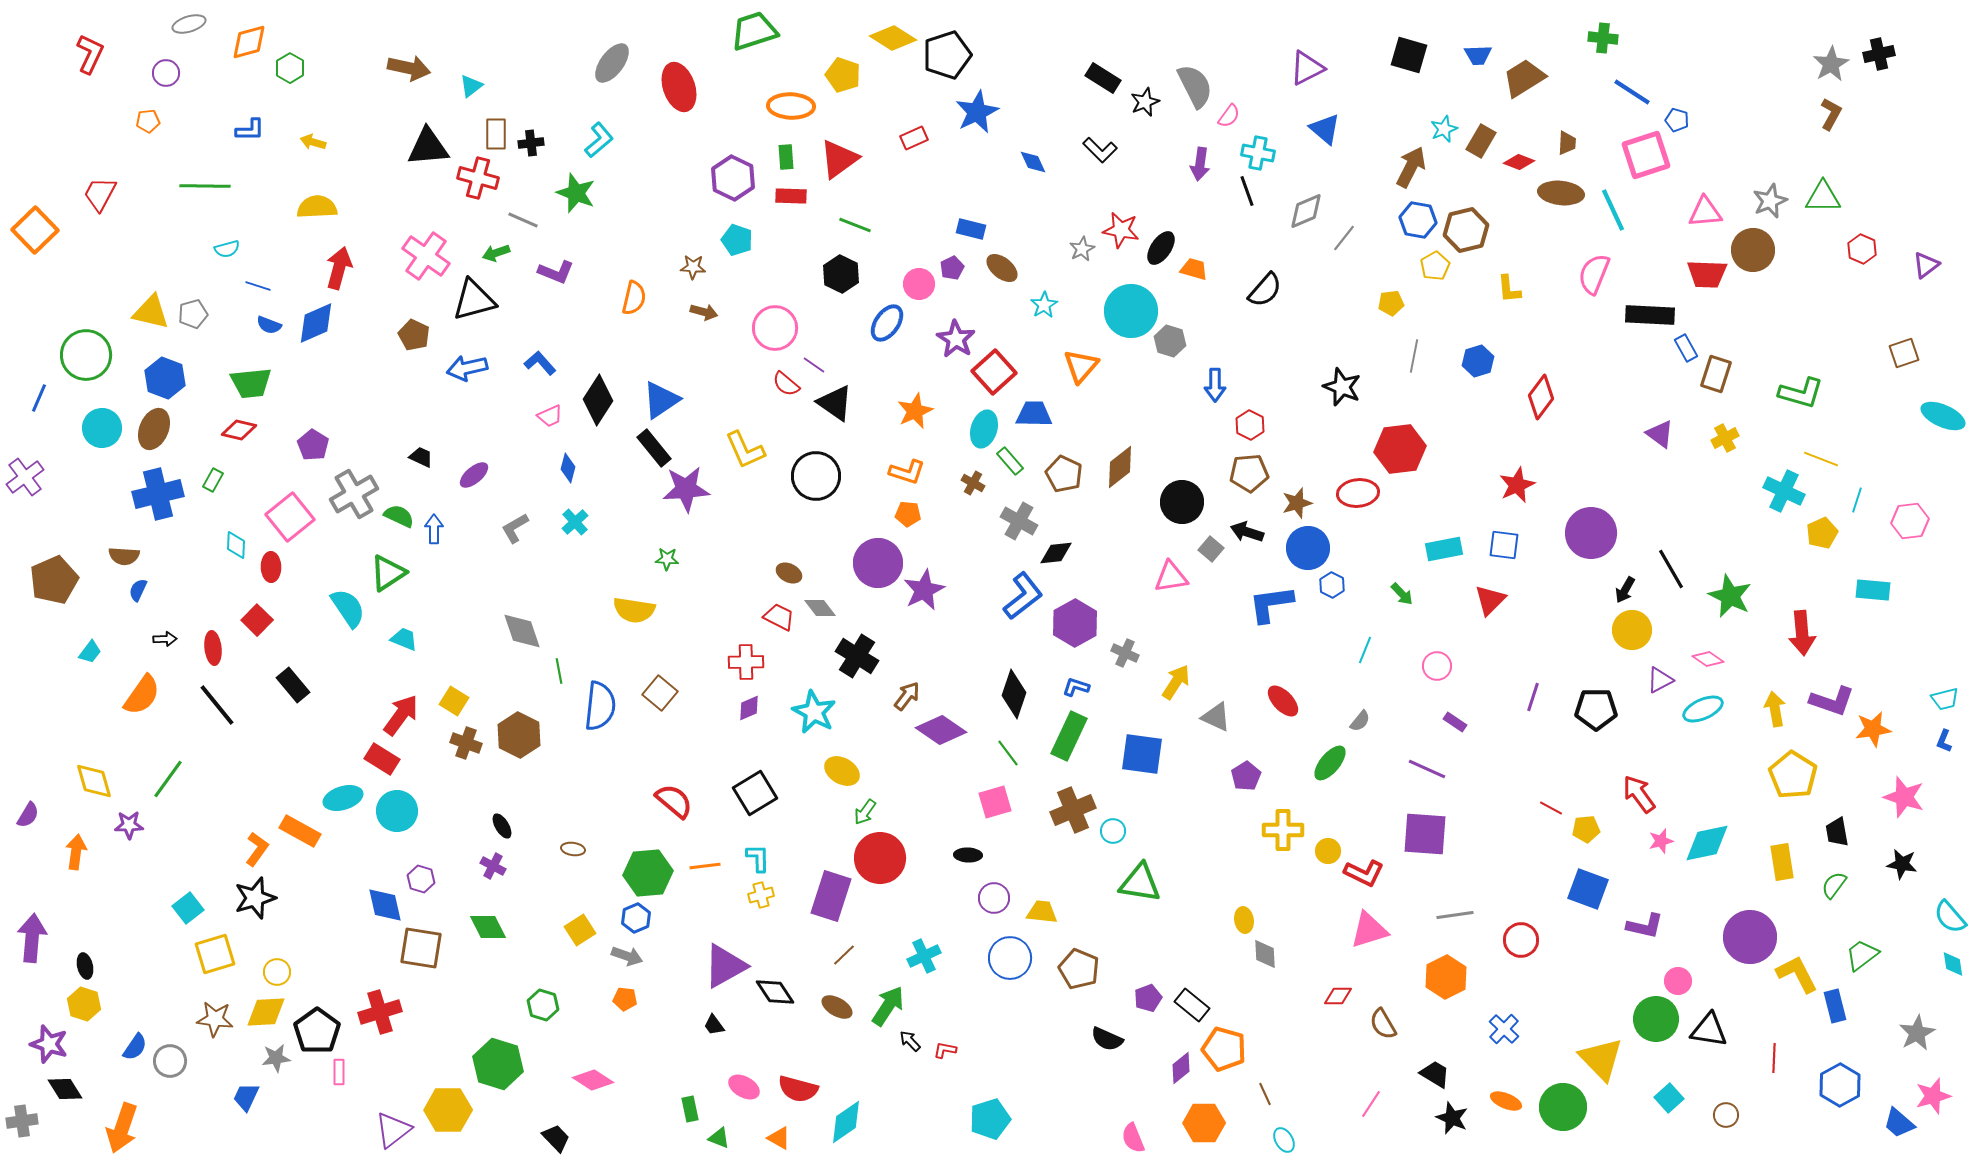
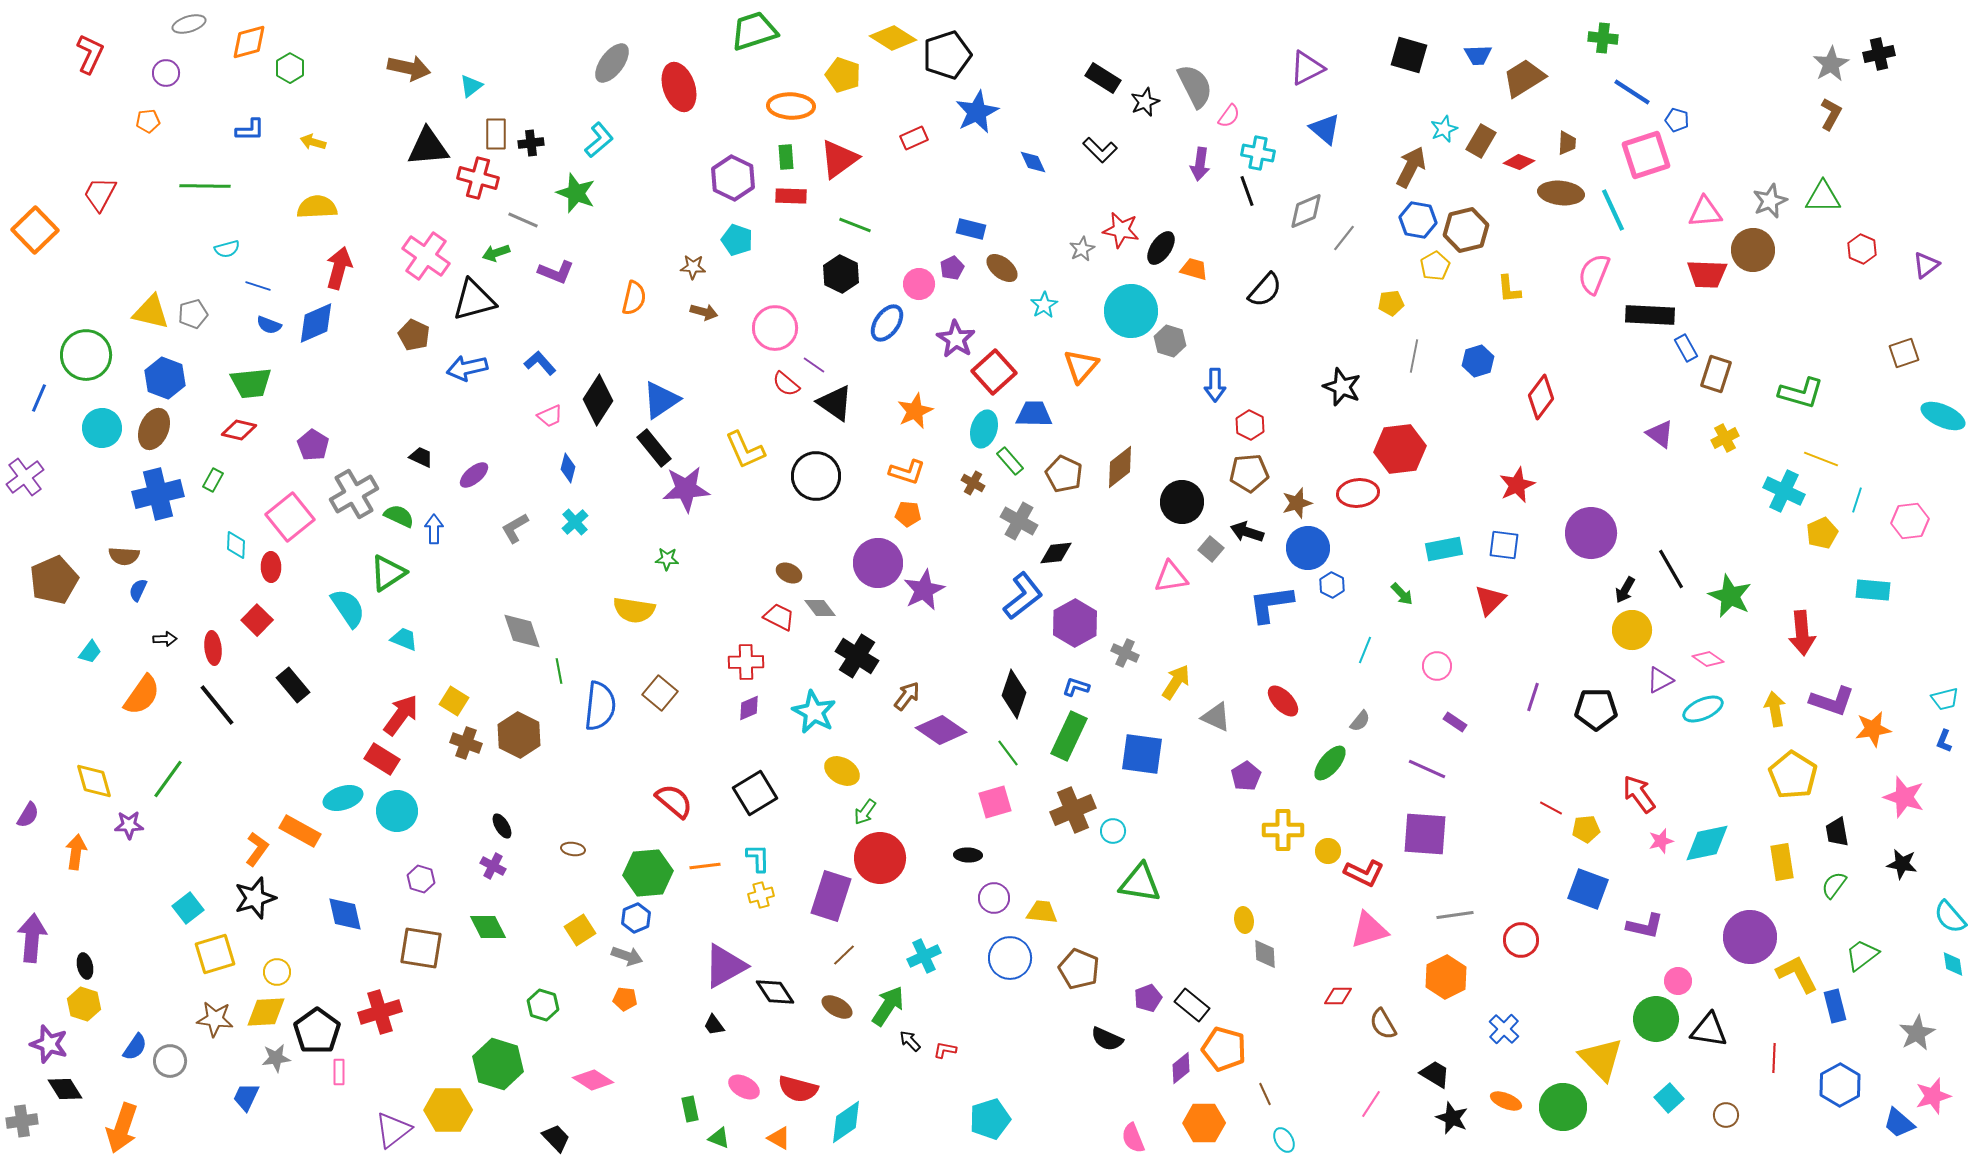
blue diamond at (385, 905): moved 40 px left, 9 px down
